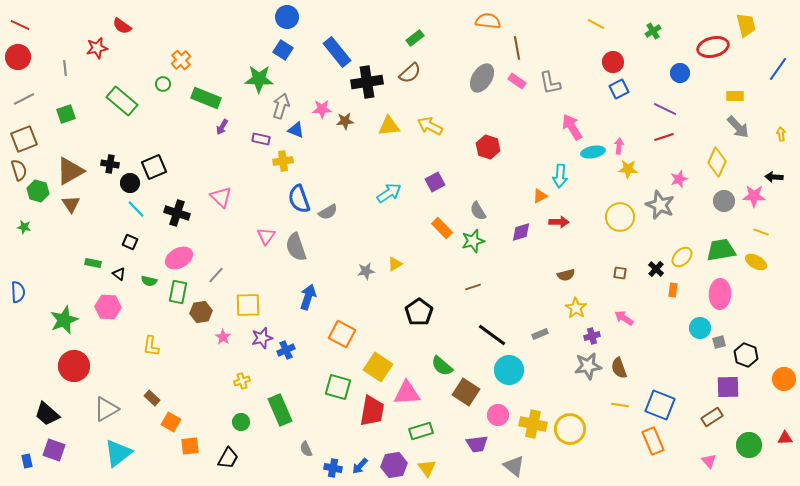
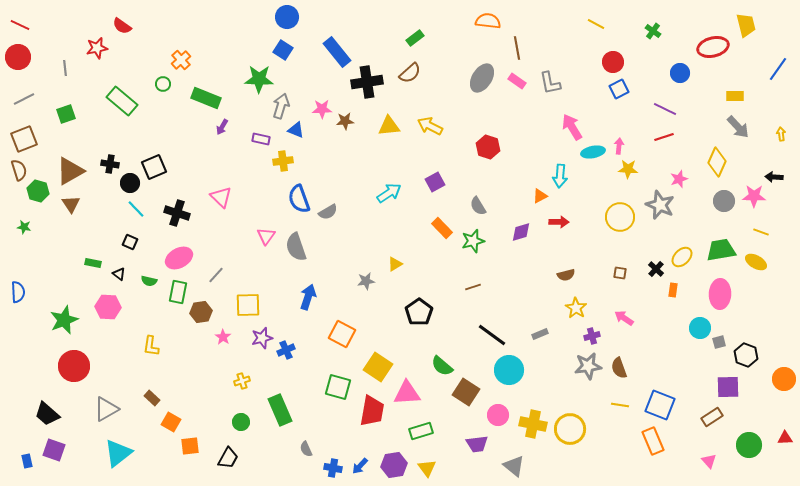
green cross at (653, 31): rotated 21 degrees counterclockwise
gray semicircle at (478, 211): moved 5 px up
gray star at (366, 271): moved 10 px down
